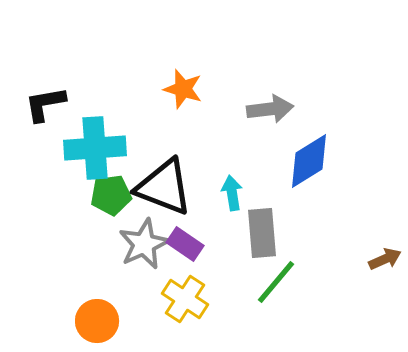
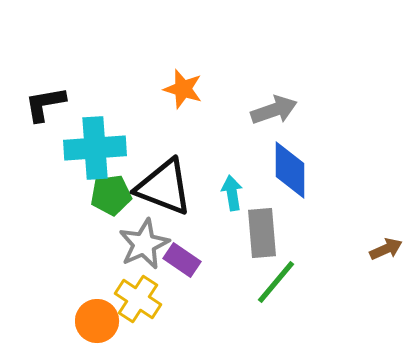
gray arrow: moved 4 px right, 1 px down; rotated 12 degrees counterclockwise
blue diamond: moved 19 px left, 9 px down; rotated 58 degrees counterclockwise
purple rectangle: moved 3 px left, 16 px down
brown arrow: moved 1 px right, 10 px up
yellow cross: moved 47 px left
